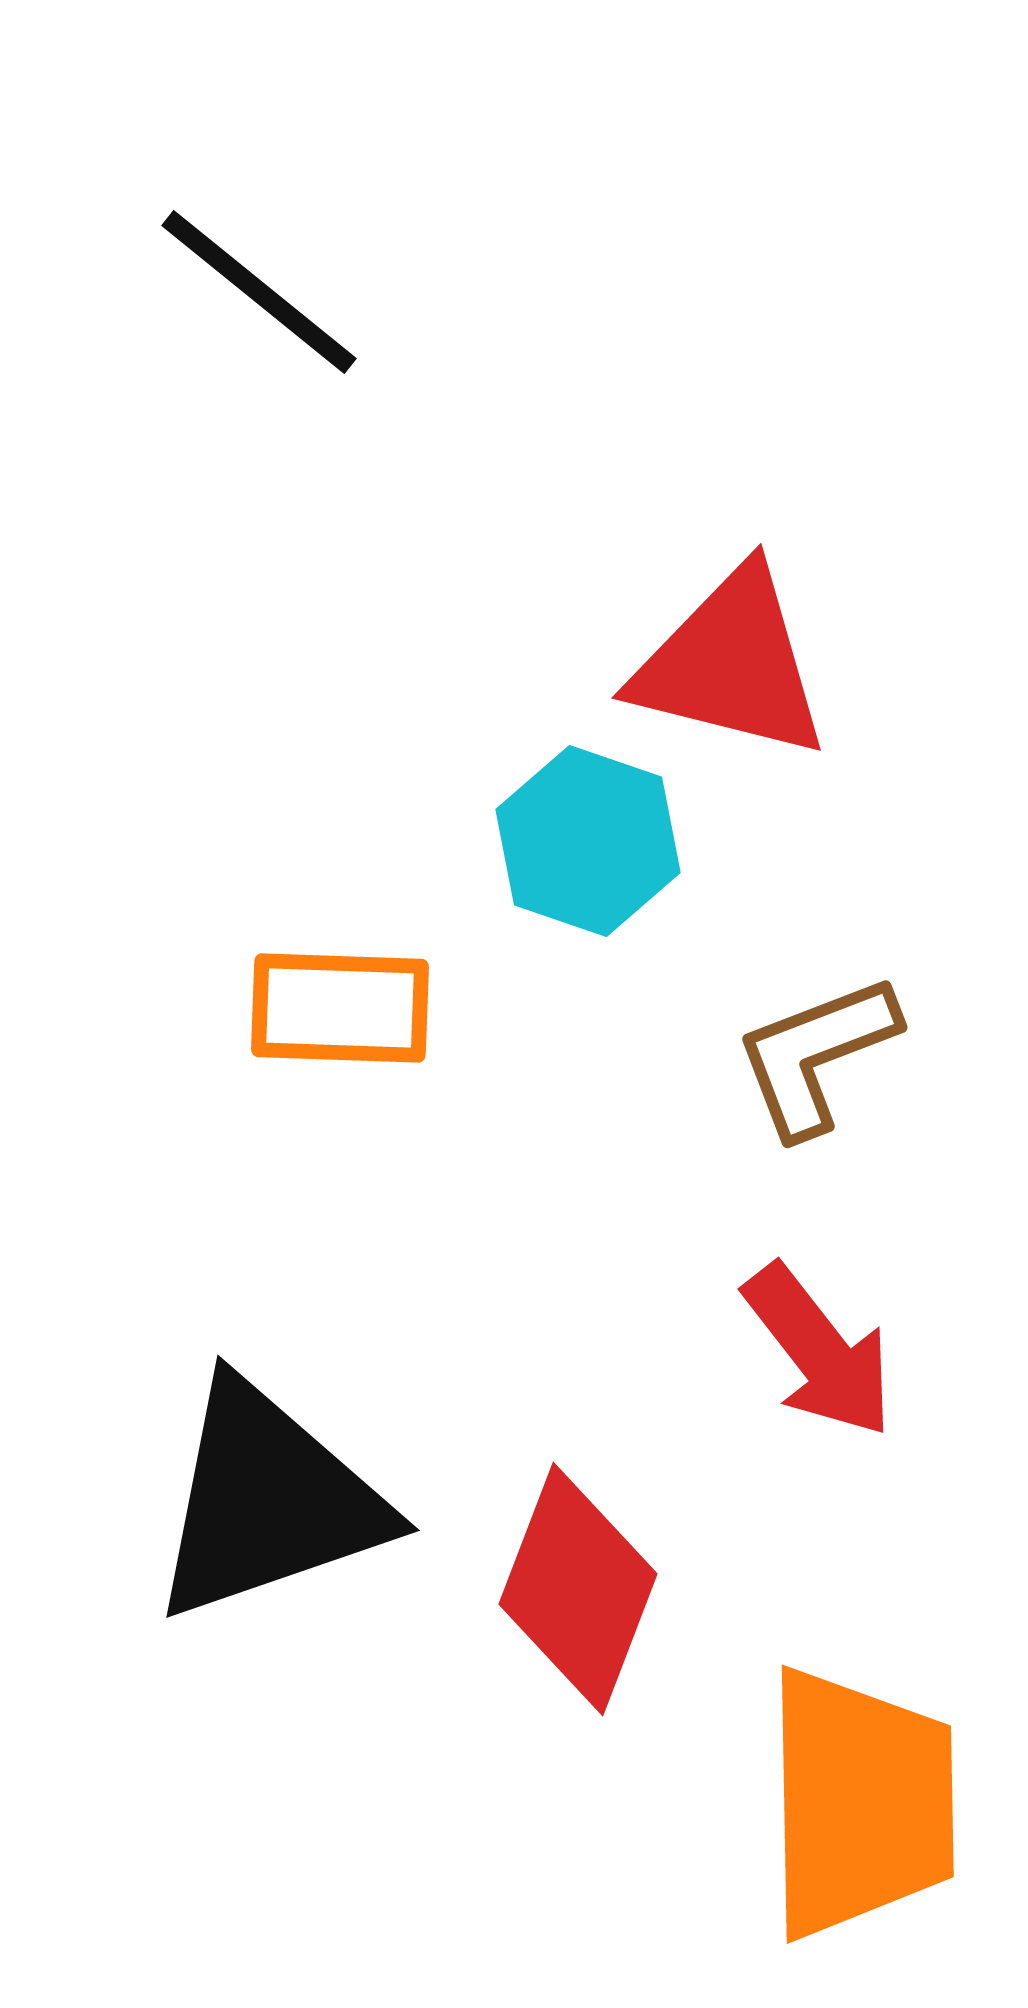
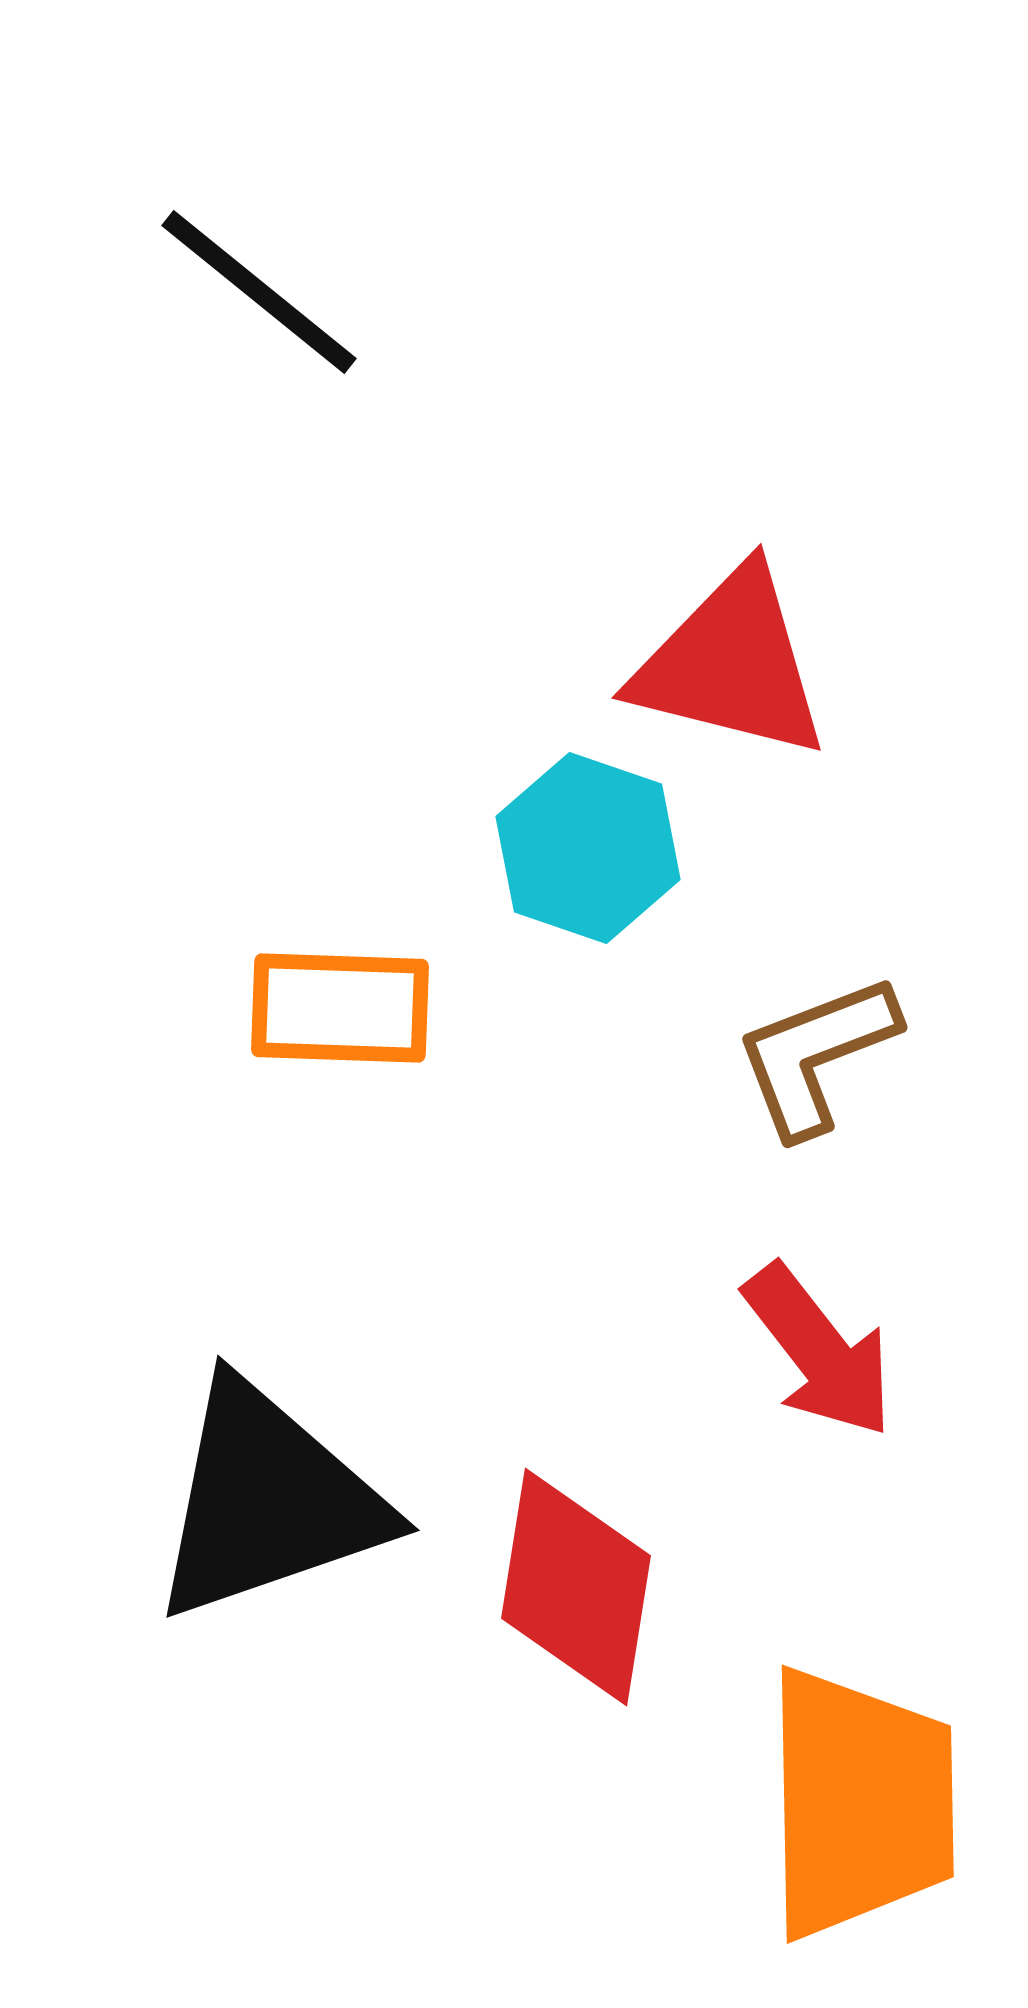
cyan hexagon: moved 7 px down
red diamond: moved 2 px left, 2 px up; rotated 12 degrees counterclockwise
